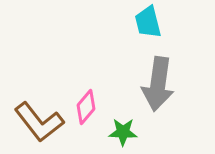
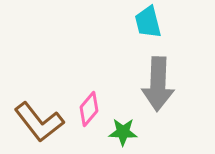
gray arrow: rotated 6 degrees counterclockwise
pink diamond: moved 3 px right, 2 px down
